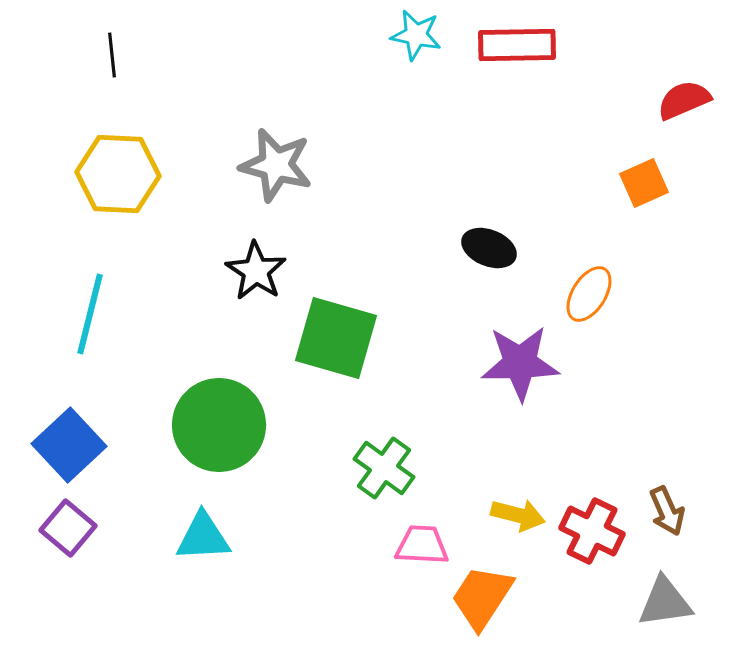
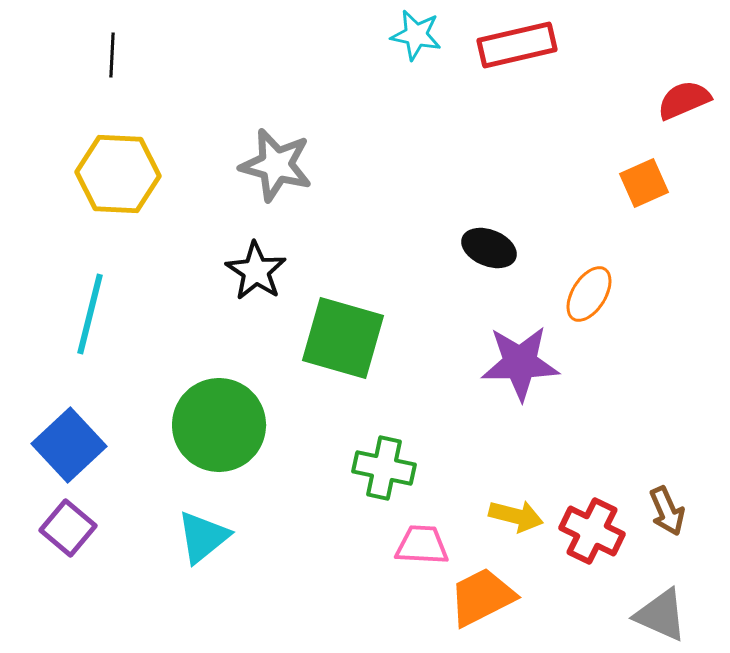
red rectangle: rotated 12 degrees counterclockwise
black line: rotated 9 degrees clockwise
green square: moved 7 px right
green cross: rotated 24 degrees counterclockwise
yellow arrow: moved 2 px left, 1 px down
cyan triangle: rotated 36 degrees counterclockwise
orange trapezoid: rotated 30 degrees clockwise
gray triangle: moved 4 px left, 13 px down; rotated 32 degrees clockwise
